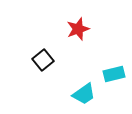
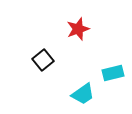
cyan rectangle: moved 1 px left, 1 px up
cyan trapezoid: moved 1 px left
